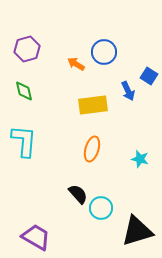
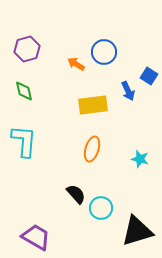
black semicircle: moved 2 px left
